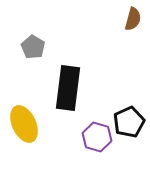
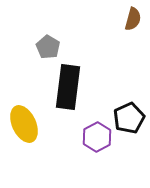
gray pentagon: moved 15 px right
black rectangle: moved 1 px up
black pentagon: moved 4 px up
purple hexagon: rotated 16 degrees clockwise
